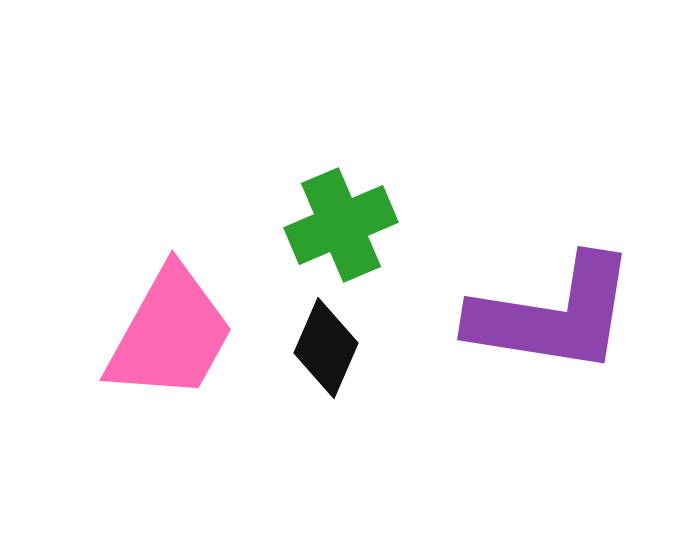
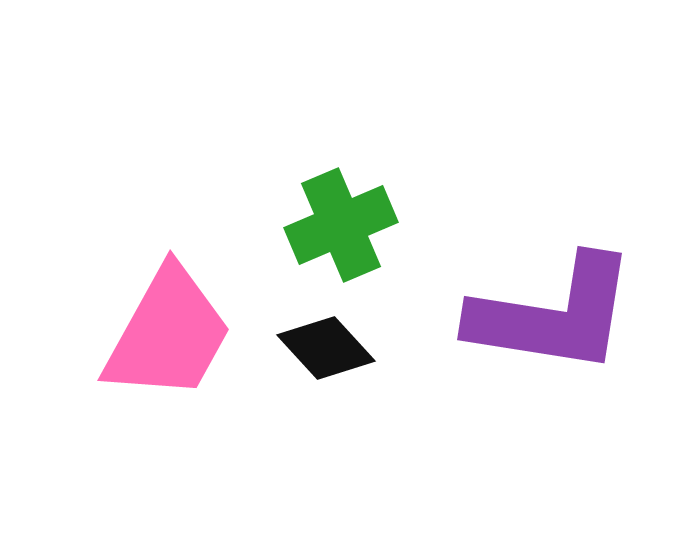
pink trapezoid: moved 2 px left
black diamond: rotated 66 degrees counterclockwise
